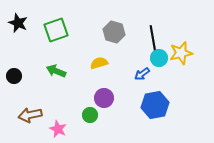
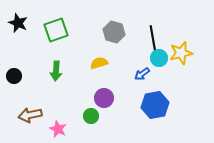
green arrow: rotated 108 degrees counterclockwise
green circle: moved 1 px right, 1 px down
